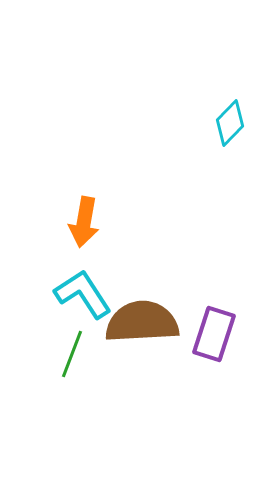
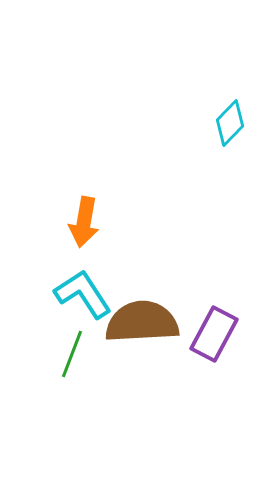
purple rectangle: rotated 10 degrees clockwise
